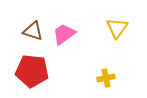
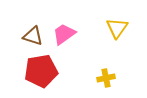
brown triangle: moved 5 px down
red pentagon: moved 9 px right; rotated 16 degrees counterclockwise
